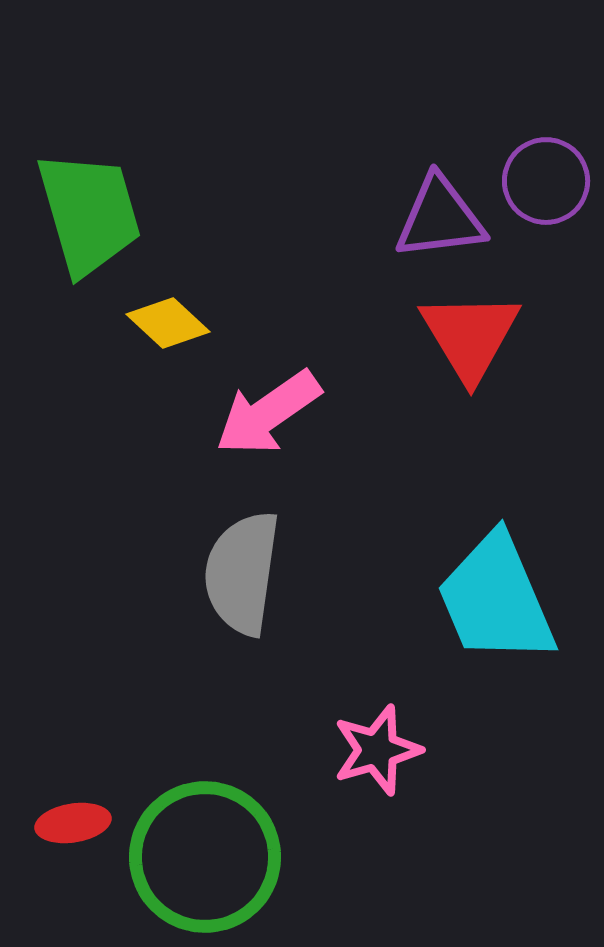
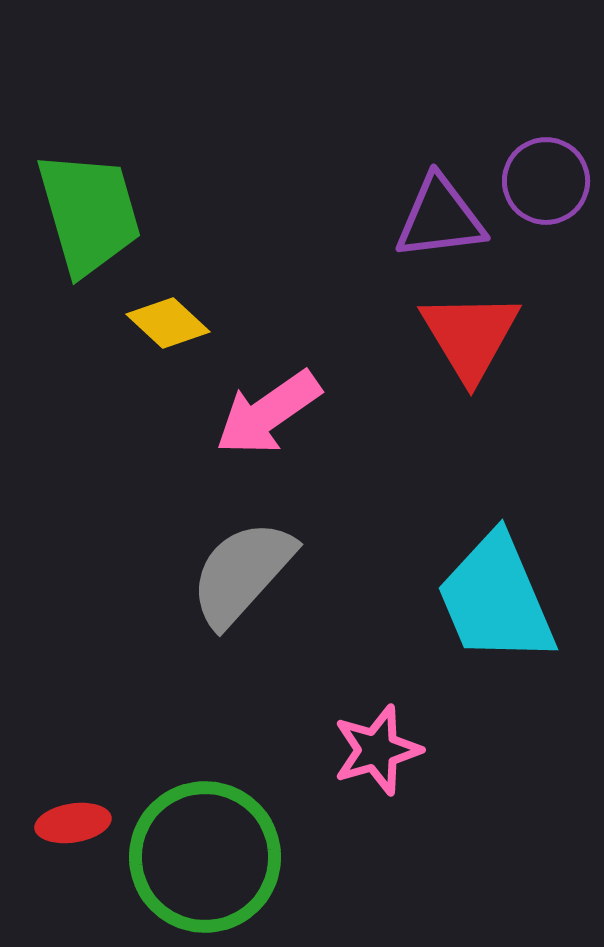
gray semicircle: rotated 34 degrees clockwise
